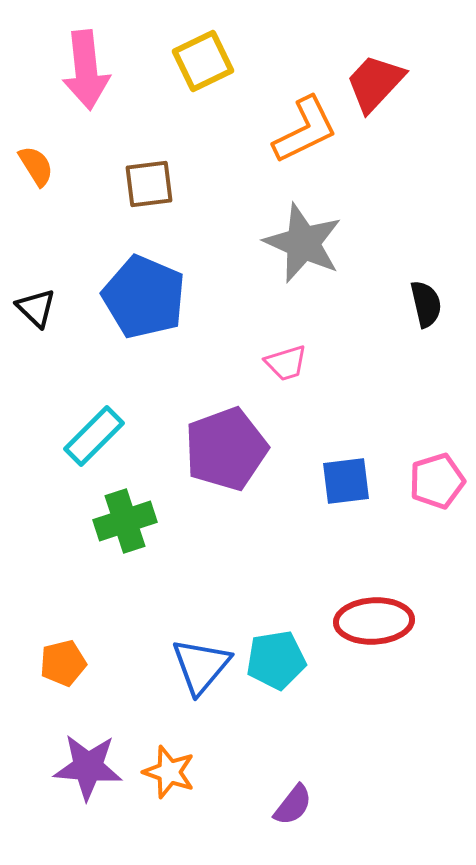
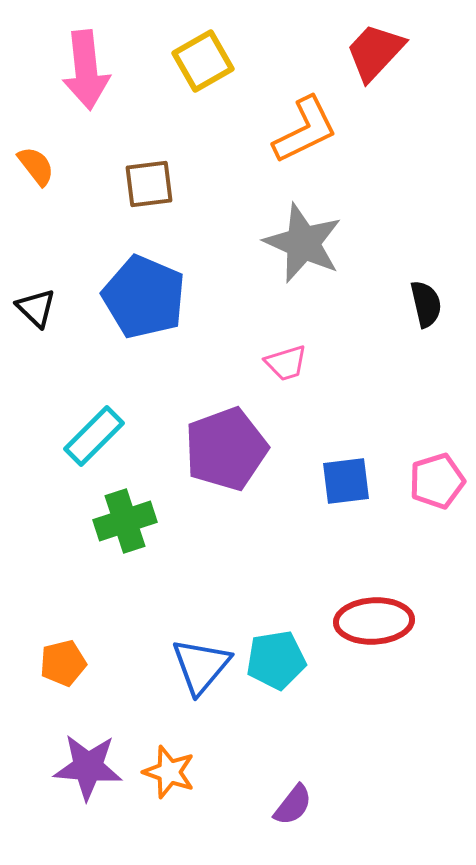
yellow square: rotated 4 degrees counterclockwise
red trapezoid: moved 31 px up
orange semicircle: rotated 6 degrees counterclockwise
